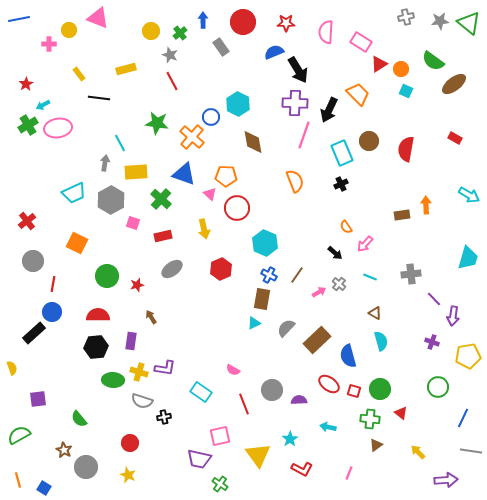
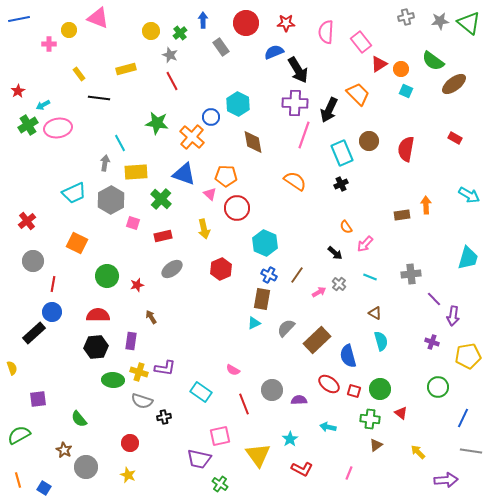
red circle at (243, 22): moved 3 px right, 1 px down
pink rectangle at (361, 42): rotated 20 degrees clockwise
red star at (26, 84): moved 8 px left, 7 px down
orange semicircle at (295, 181): rotated 35 degrees counterclockwise
